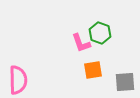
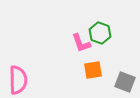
gray square: rotated 25 degrees clockwise
